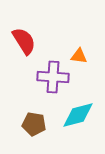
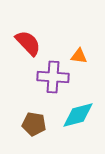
red semicircle: moved 4 px right, 2 px down; rotated 12 degrees counterclockwise
